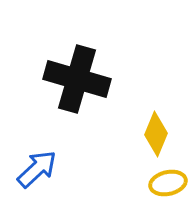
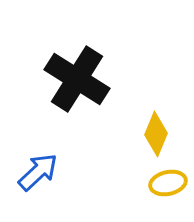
black cross: rotated 16 degrees clockwise
blue arrow: moved 1 px right, 3 px down
